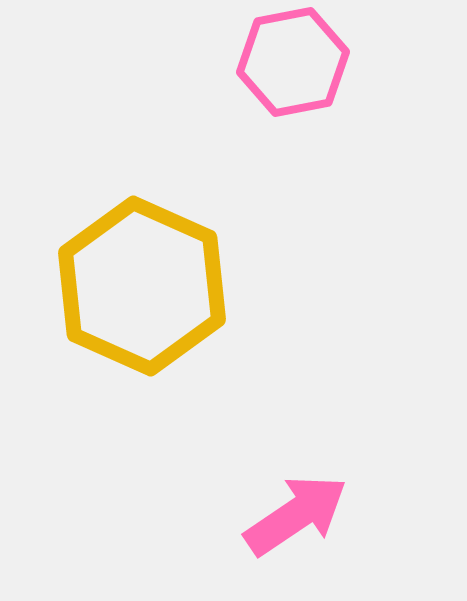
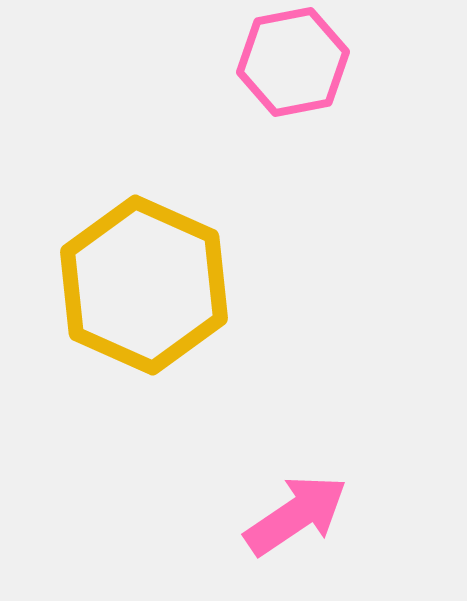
yellow hexagon: moved 2 px right, 1 px up
